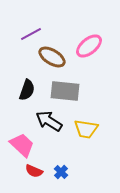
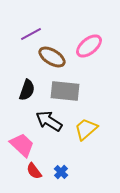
yellow trapezoid: rotated 130 degrees clockwise
red semicircle: rotated 30 degrees clockwise
